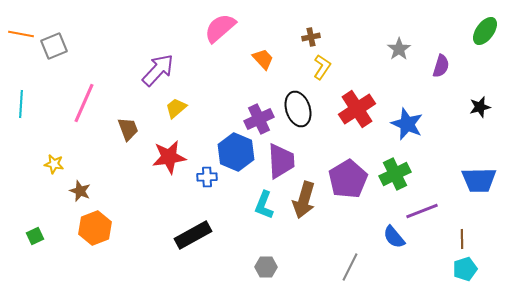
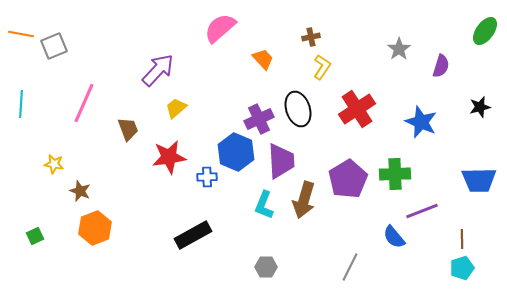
blue star: moved 14 px right, 2 px up
green cross: rotated 24 degrees clockwise
cyan pentagon: moved 3 px left, 1 px up
